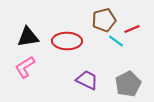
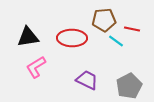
brown pentagon: rotated 10 degrees clockwise
red line: rotated 35 degrees clockwise
red ellipse: moved 5 px right, 3 px up
pink L-shape: moved 11 px right
gray pentagon: moved 1 px right, 2 px down
